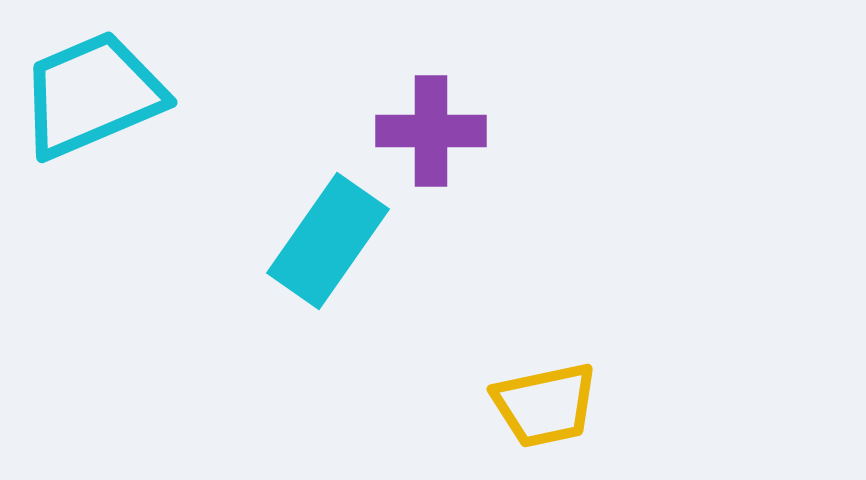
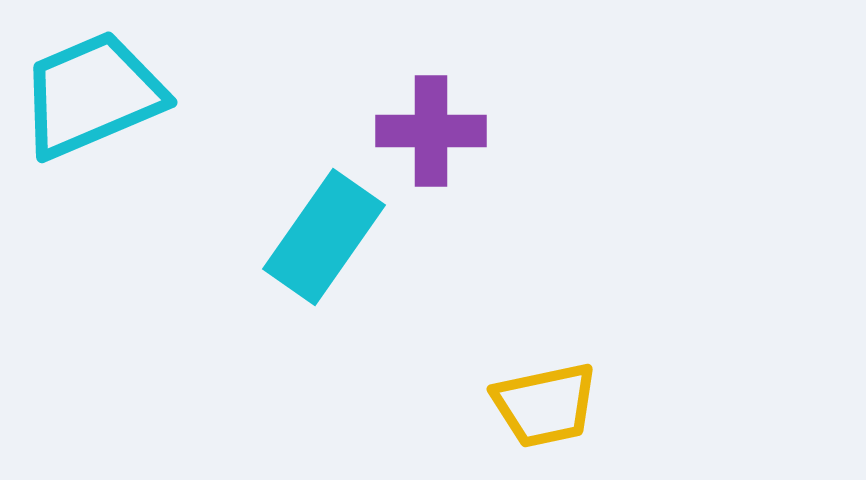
cyan rectangle: moved 4 px left, 4 px up
